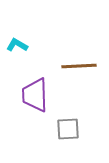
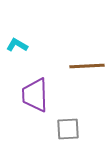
brown line: moved 8 px right
